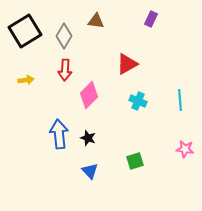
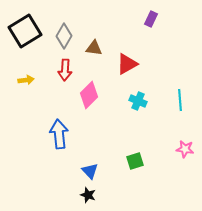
brown triangle: moved 2 px left, 27 px down
black star: moved 57 px down
